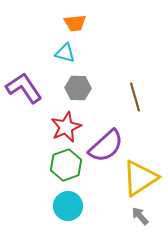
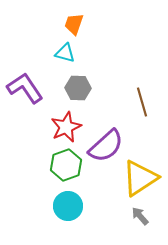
orange trapezoid: moved 1 px left, 1 px down; rotated 115 degrees clockwise
purple L-shape: moved 1 px right
brown line: moved 7 px right, 5 px down
